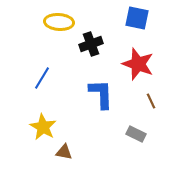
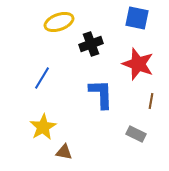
yellow ellipse: rotated 24 degrees counterclockwise
brown line: rotated 35 degrees clockwise
yellow star: rotated 12 degrees clockwise
